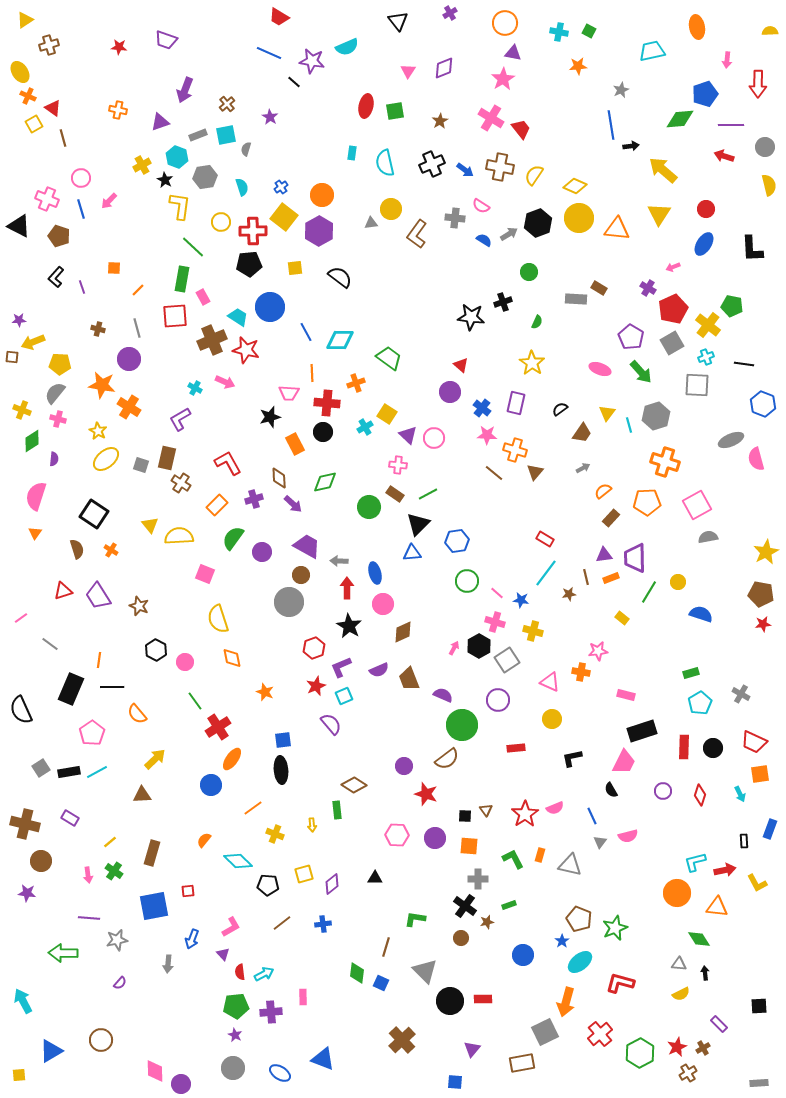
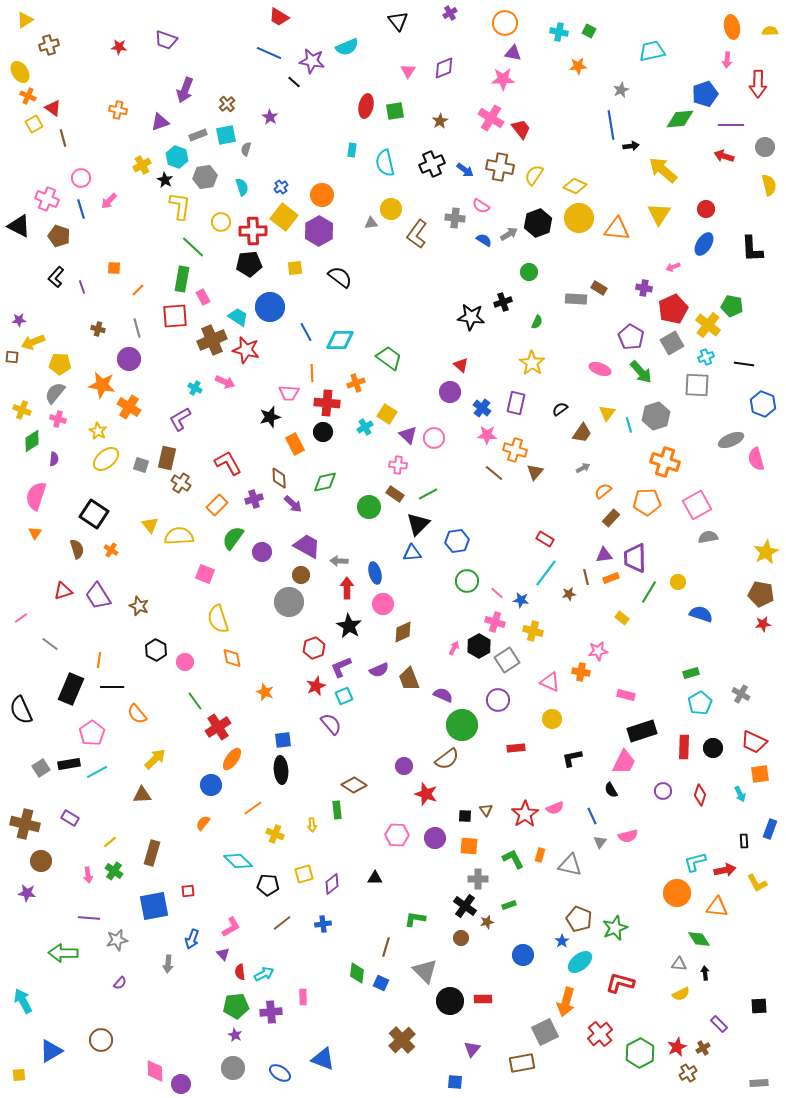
orange ellipse at (697, 27): moved 35 px right
pink star at (503, 79): rotated 30 degrees clockwise
cyan rectangle at (352, 153): moved 3 px up
purple cross at (648, 288): moved 4 px left; rotated 21 degrees counterclockwise
black rectangle at (69, 772): moved 8 px up
orange semicircle at (204, 840): moved 1 px left, 17 px up
